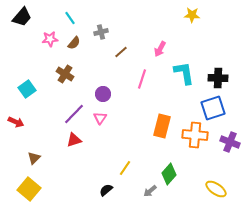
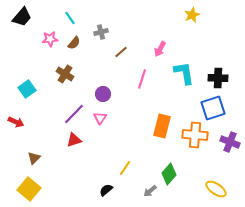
yellow star: rotated 28 degrees counterclockwise
